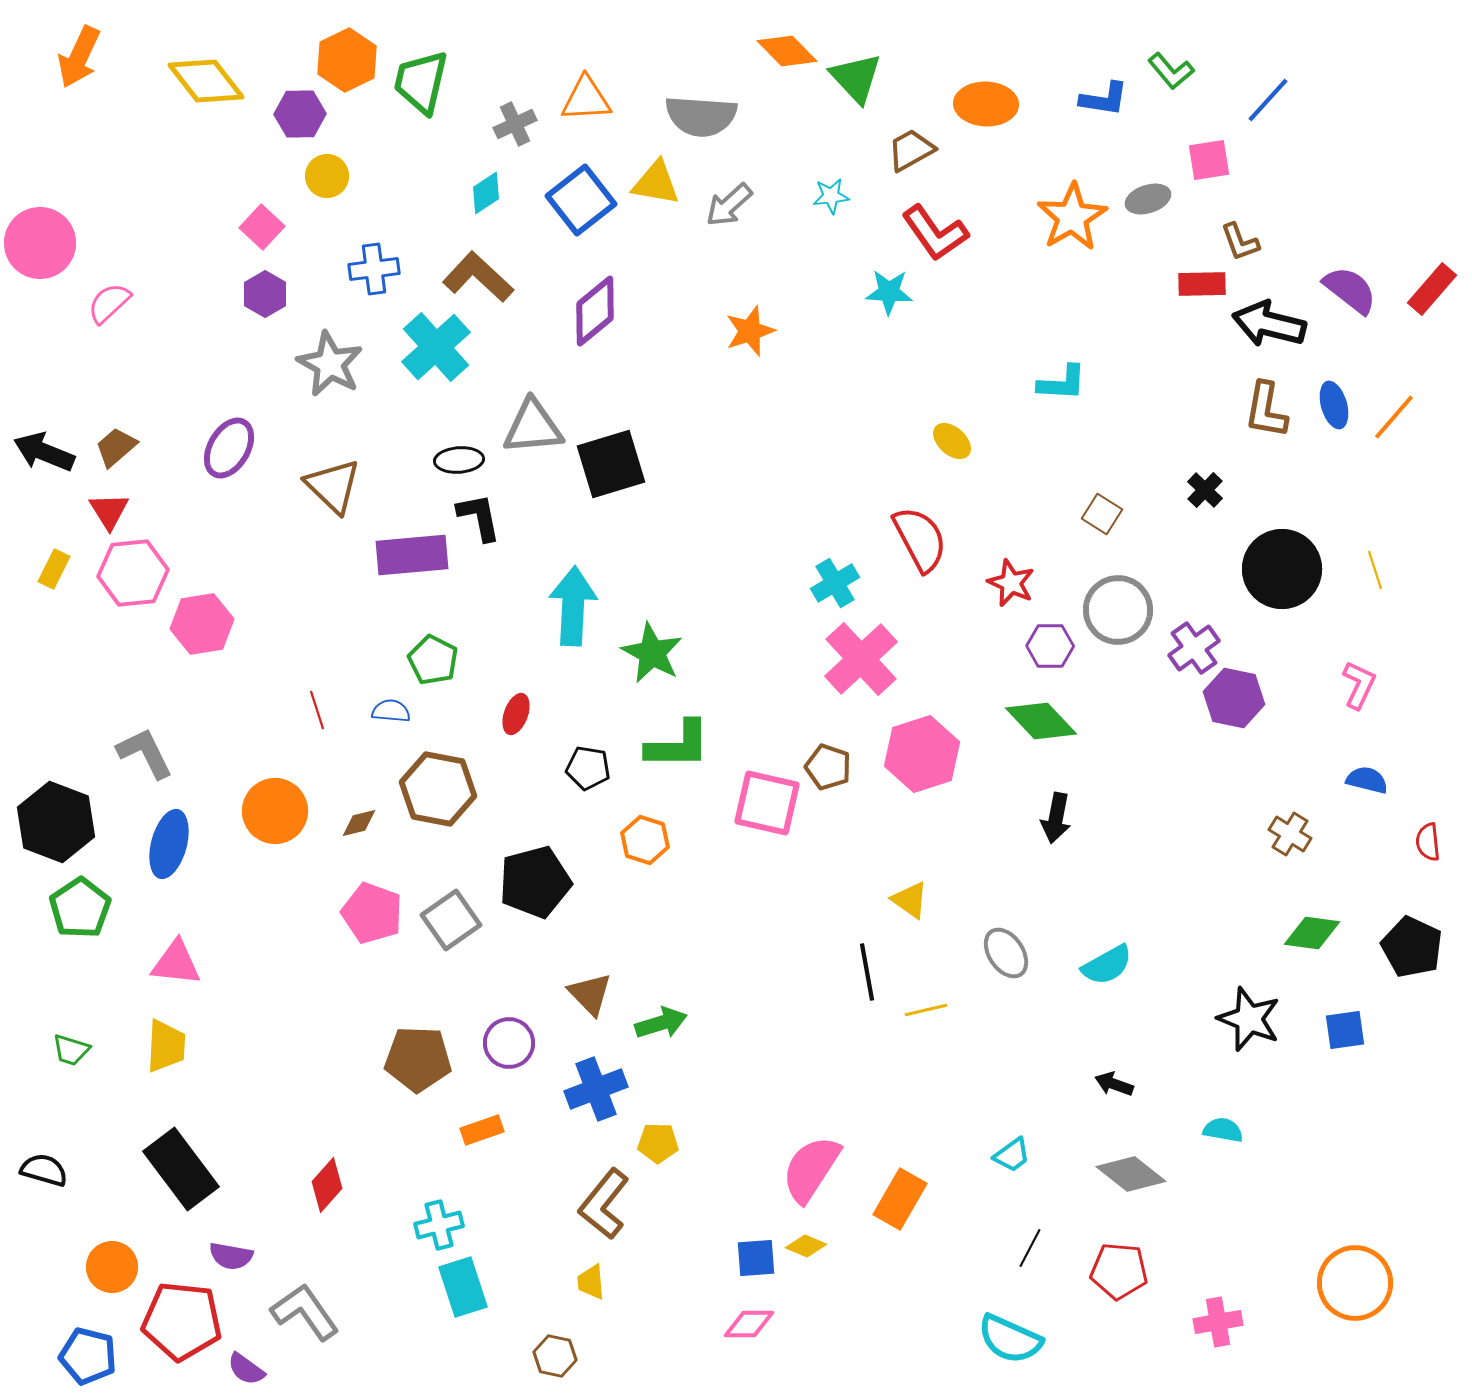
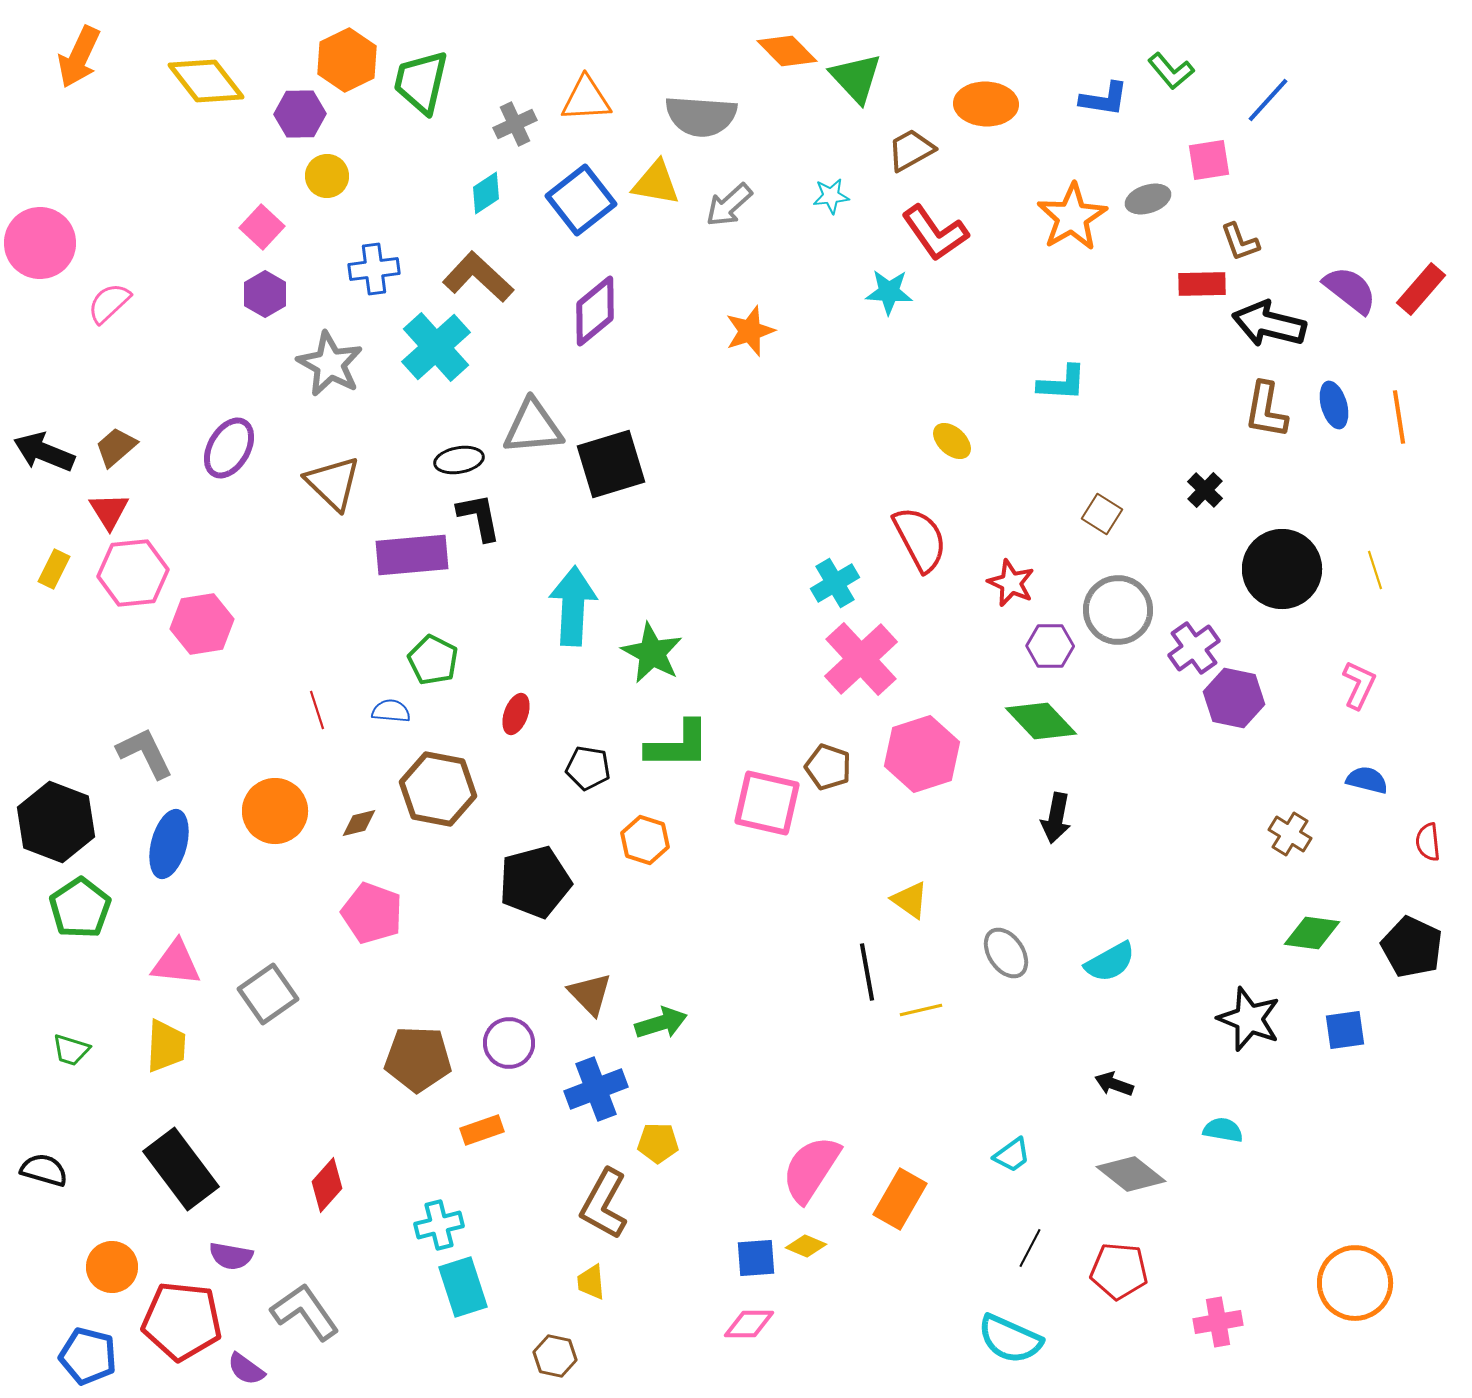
red rectangle at (1432, 289): moved 11 px left
orange line at (1394, 417): moved 5 px right; rotated 50 degrees counterclockwise
black ellipse at (459, 460): rotated 6 degrees counterclockwise
brown triangle at (333, 486): moved 3 px up
gray square at (451, 920): moved 183 px left, 74 px down
cyan semicircle at (1107, 965): moved 3 px right, 3 px up
yellow line at (926, 1010): moved 5 px left
brown L-shape at (604, 1204): rotated 10 degrees counterclockwise
